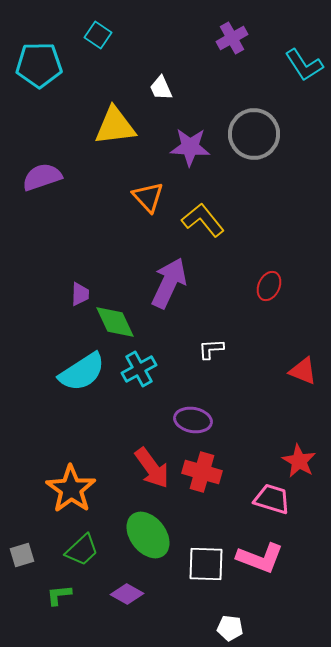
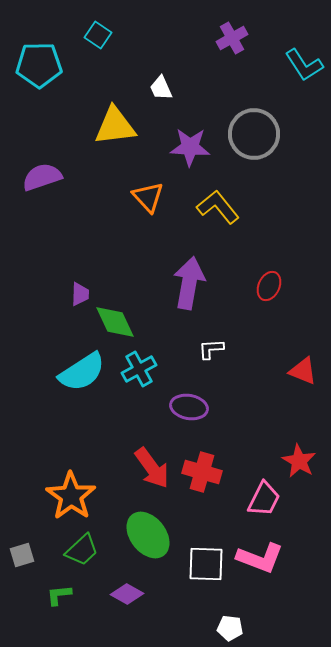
yellow L-shape: moved 15 px right, 13 px up
purple arrow: moved 20 px right; rotated 15 degrees counterclockwise
purple ellipse: moved 4 px left, 13 px up
orange star: moved 7 px down
pink trapezoid: moved 8 px left; rotated 99 degrees clockwise
